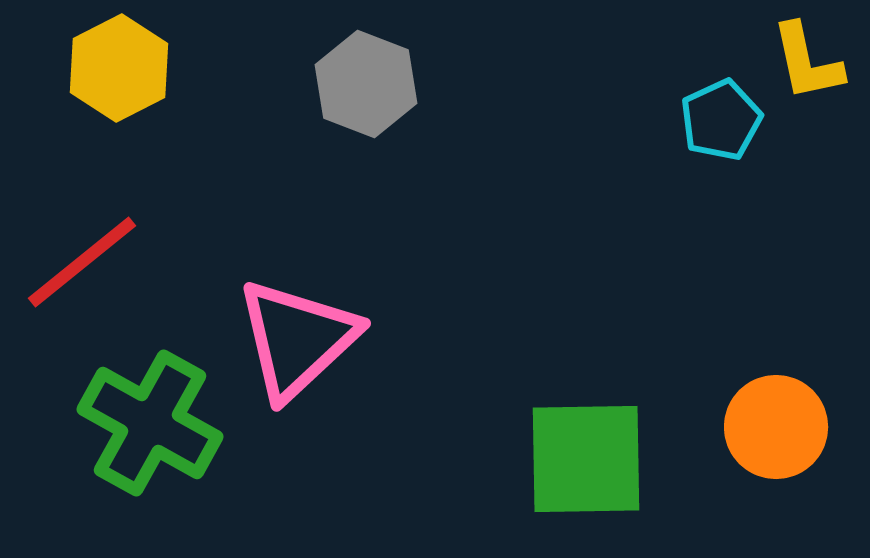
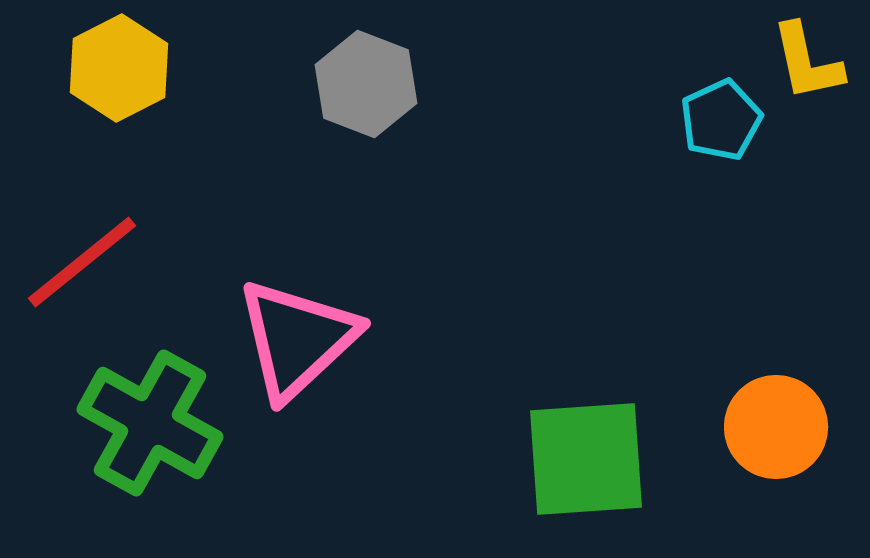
green square: rotated 3 degrees counterclockwise
